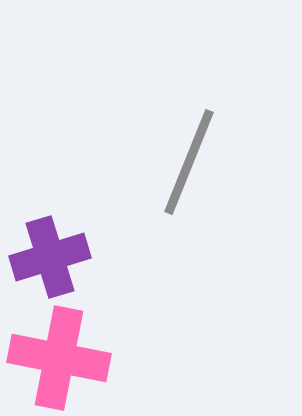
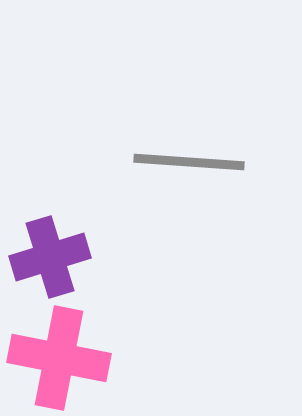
gray line: rotated 72 degrees clockwise
